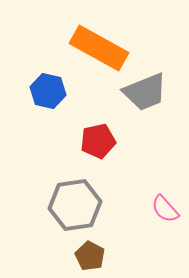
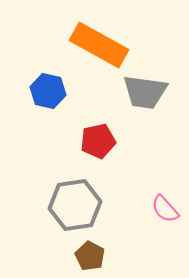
orange rectangle: moved 3 px up
gray trapezoid: rotated 30 degrees clockwise
